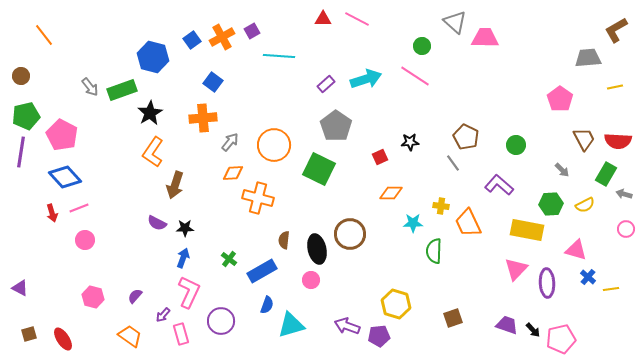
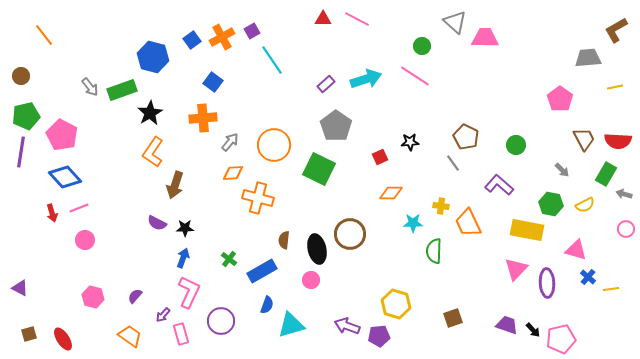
cyan line at (279, 56): moved 7 px left, 4 px down; rotated 52 degrees clockwise
green hexagon at (551, 204): rotated 15 degrees clockwise
